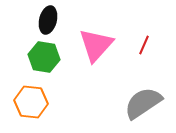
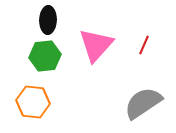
black ellipse: rotated 12 degrees counterclockwise
green hexagon: moved 1 px right, 1 px up; rotated 16 degrees counterclockwise
orange hexagon: moved 2 px right
